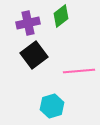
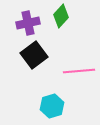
green diamond: rotated 10 degrees counterclockwise
